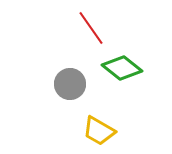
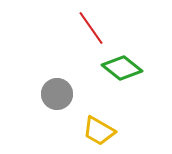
gray circle: moved 13 px left, 10 px down
